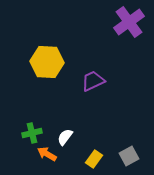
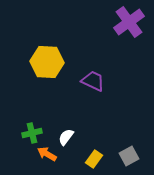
purple trapezoid: rotated 50 degrees clockwise
white semicircle: moved 1 px right
